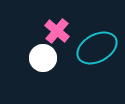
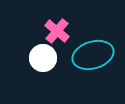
cyan ellipse: moved 4 px left, 7 px down; rotated 12 degrees clockwise
